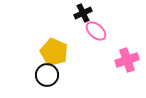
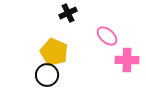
black cross: moved 15 px left
pink ellipse: moved 11 px right, 5 px down
pink cross: rotated 20 degrees clockwise
